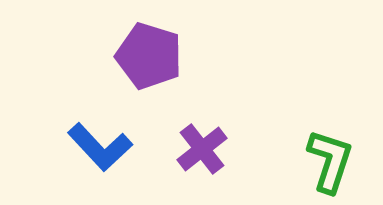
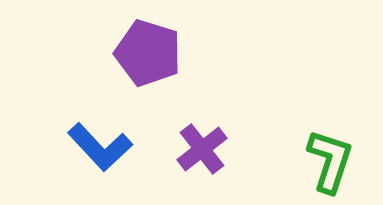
purple pentagon: moved 1 px left, 3 px up
